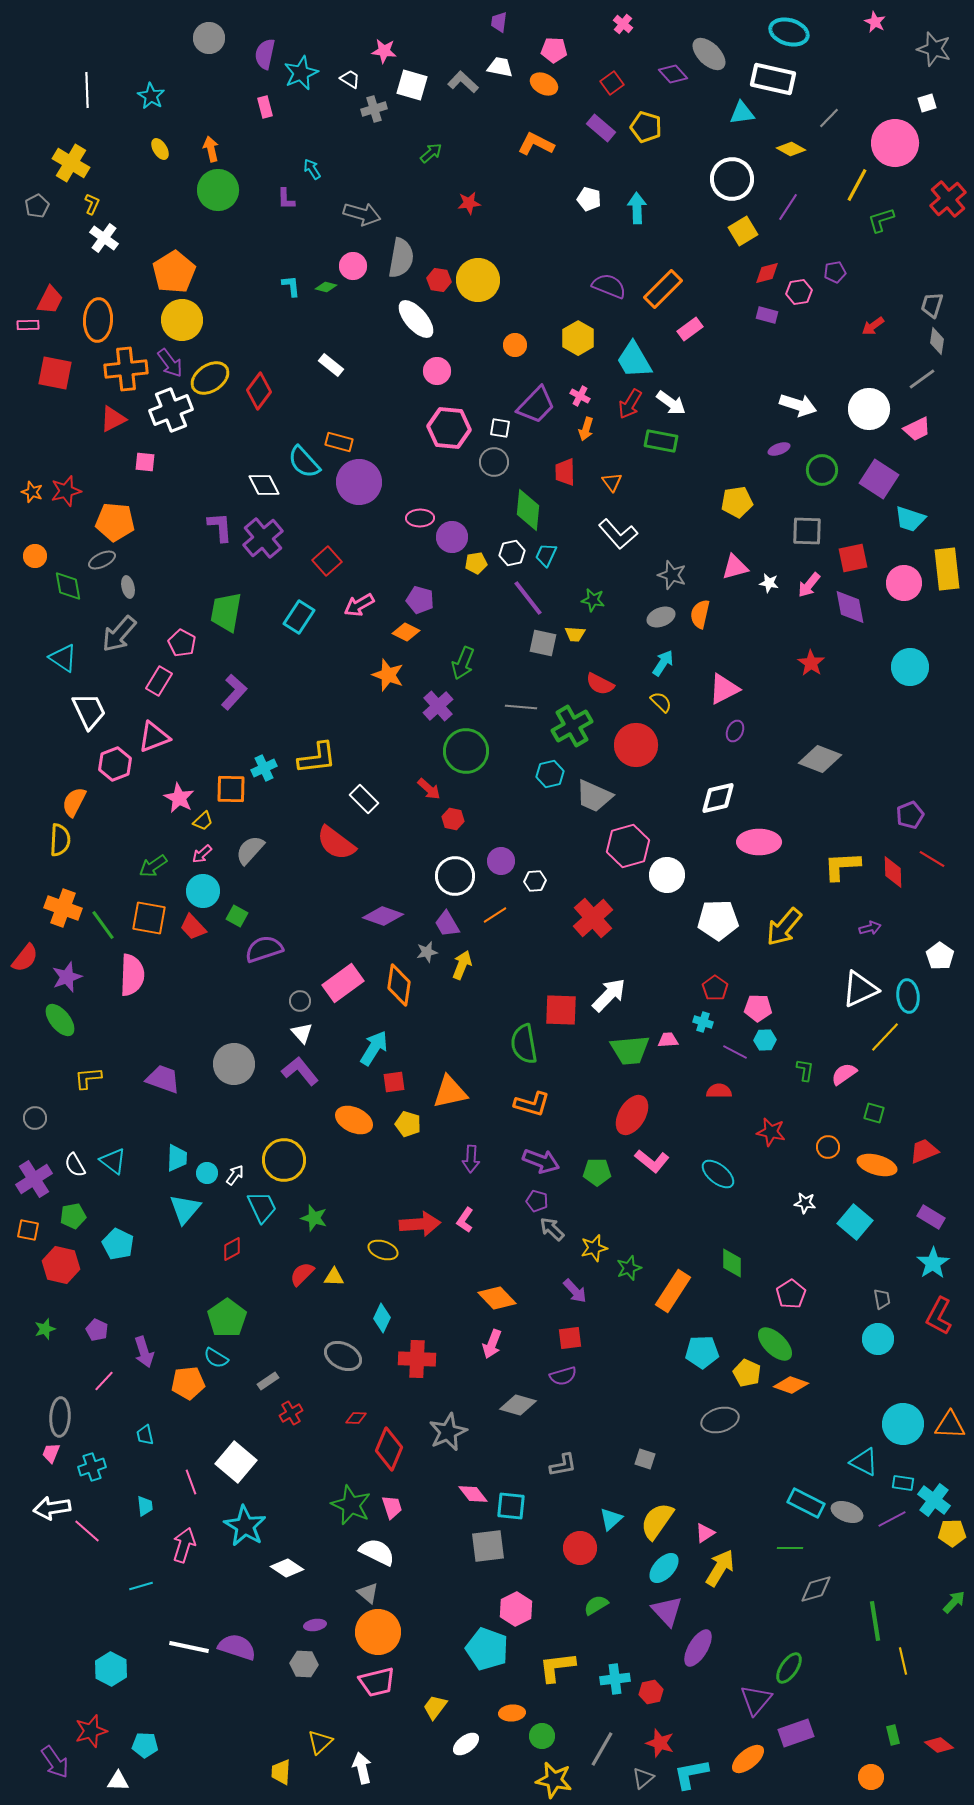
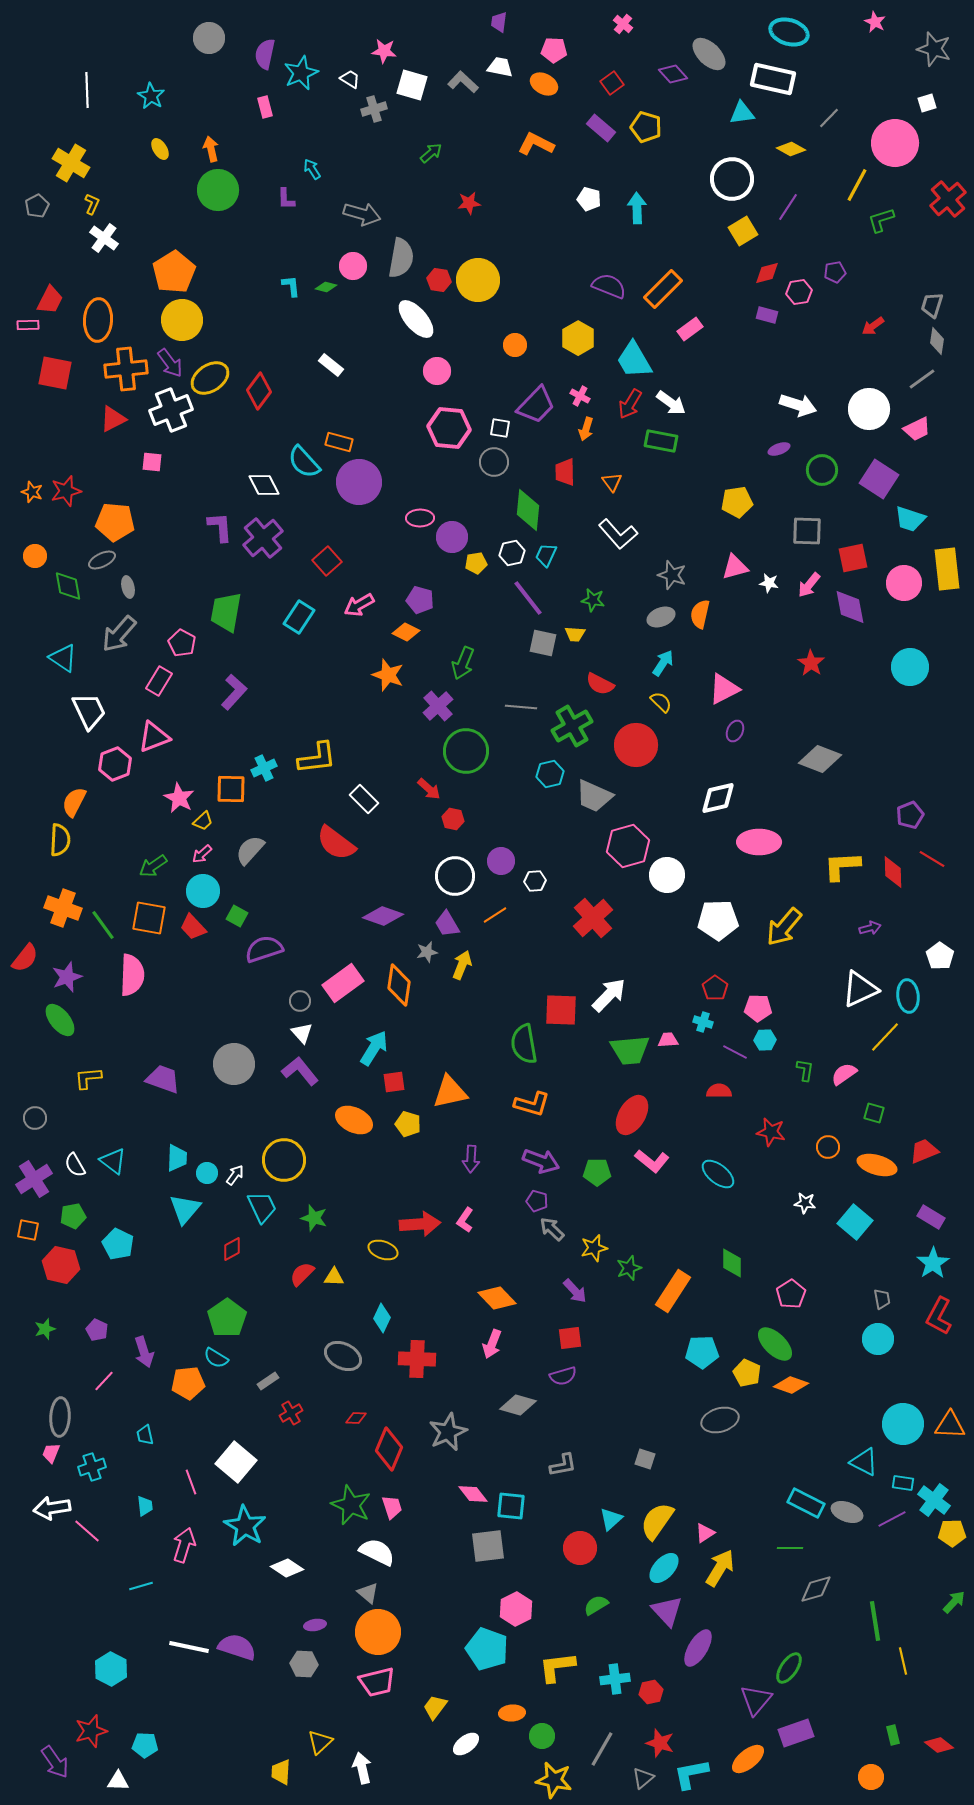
pink square at (145, 462): moved 7 px right
